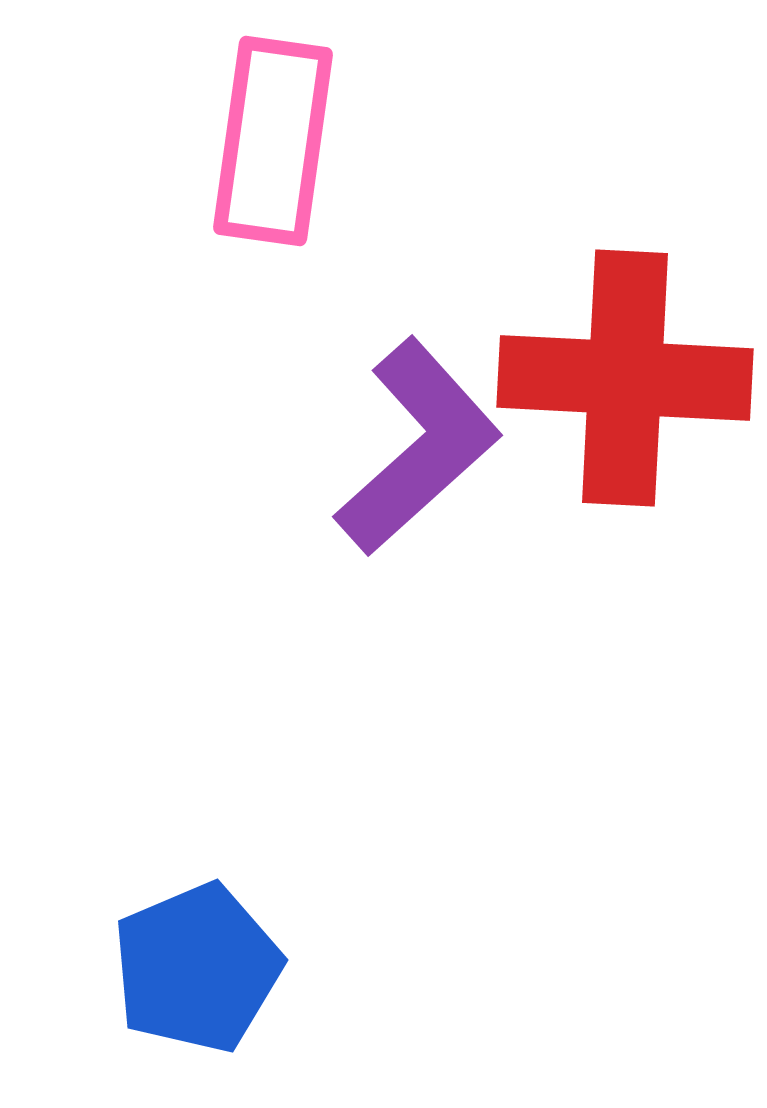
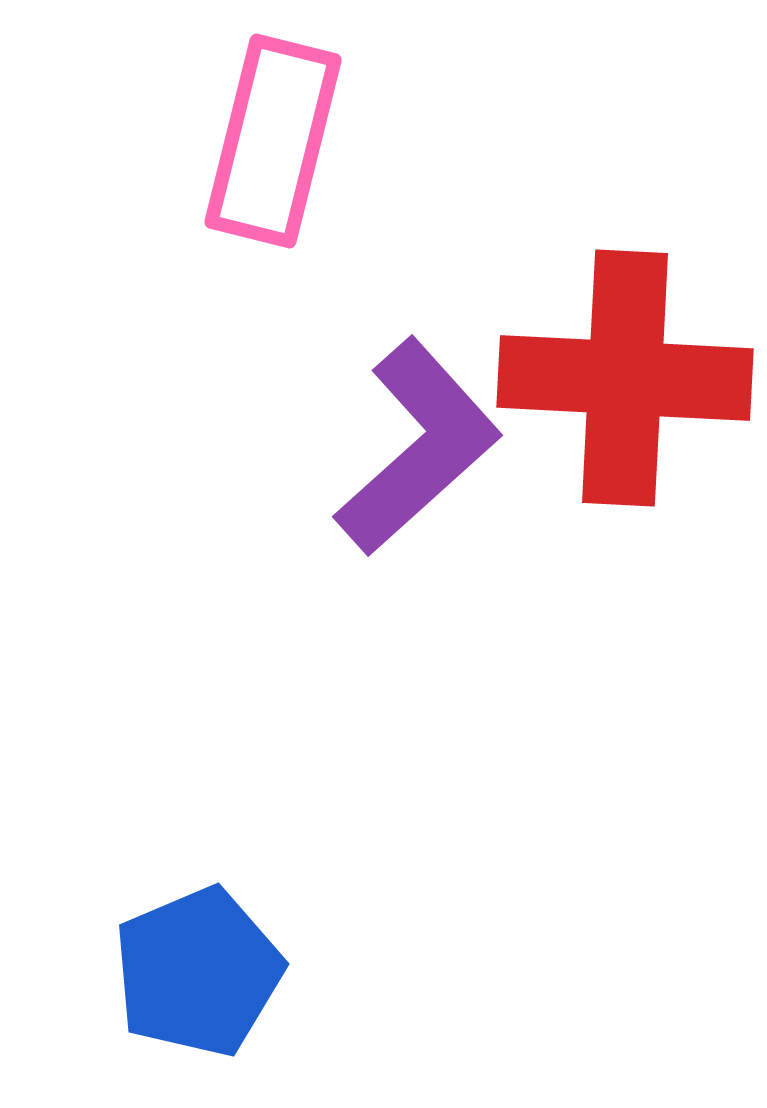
pink rectangle: rotated 6 degrees clockwise
blue pentagon: moved 1 px right, 4 px down
